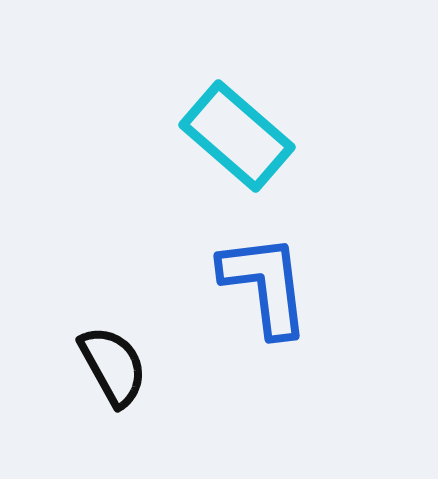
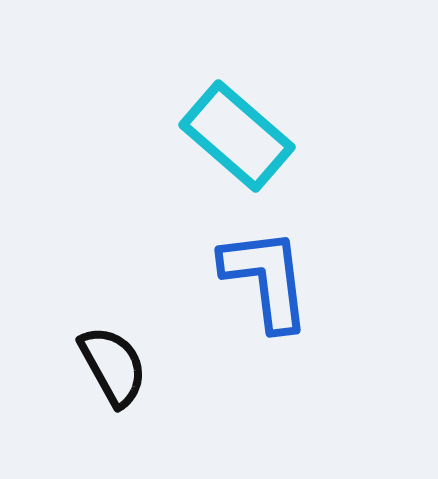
blue L-shape: moved 1 px right, 6 px up
